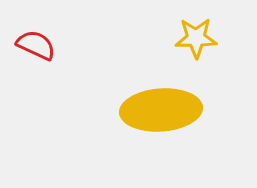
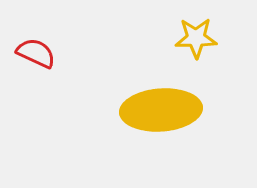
red semicircle: moved 8 px down
